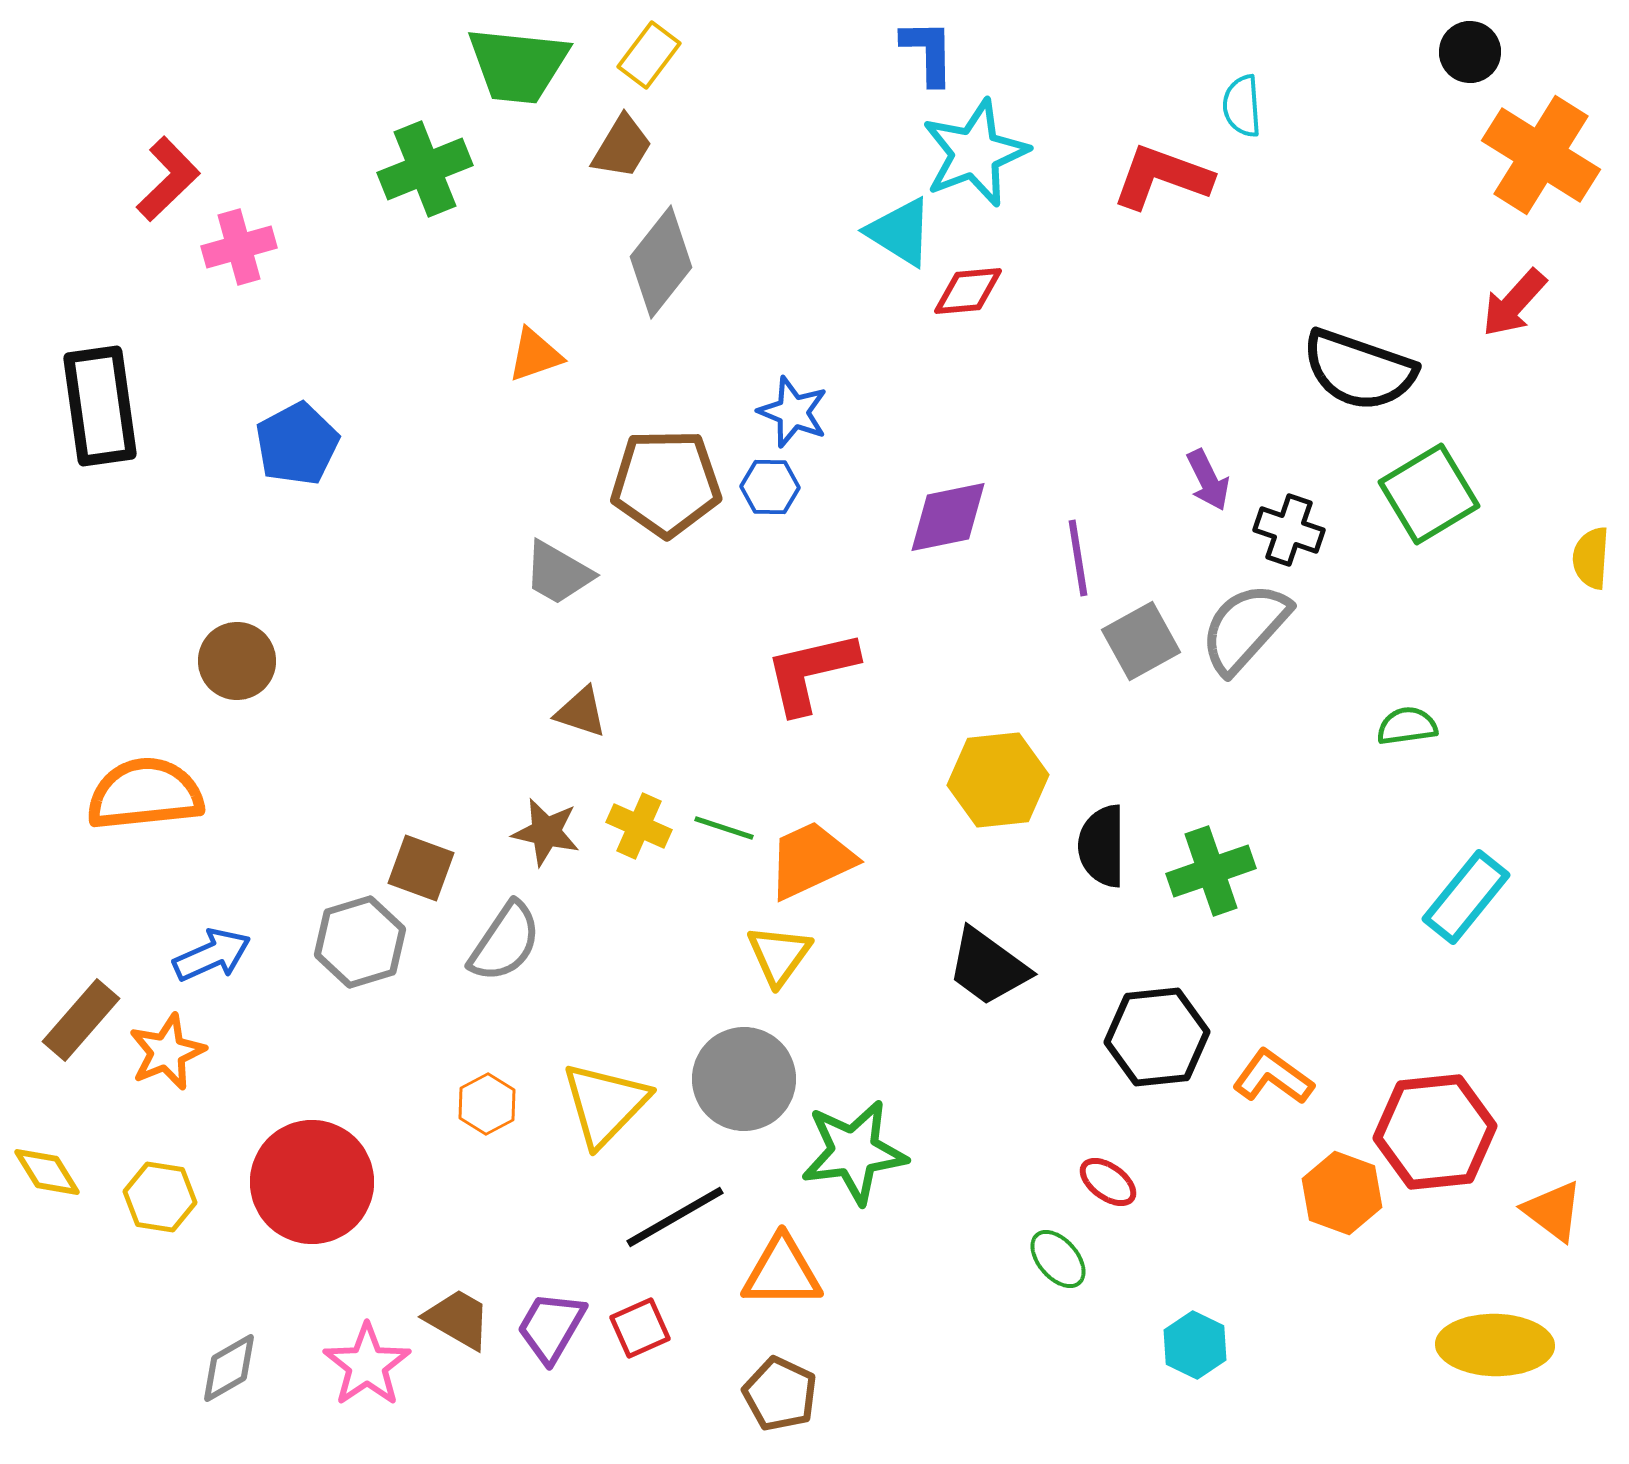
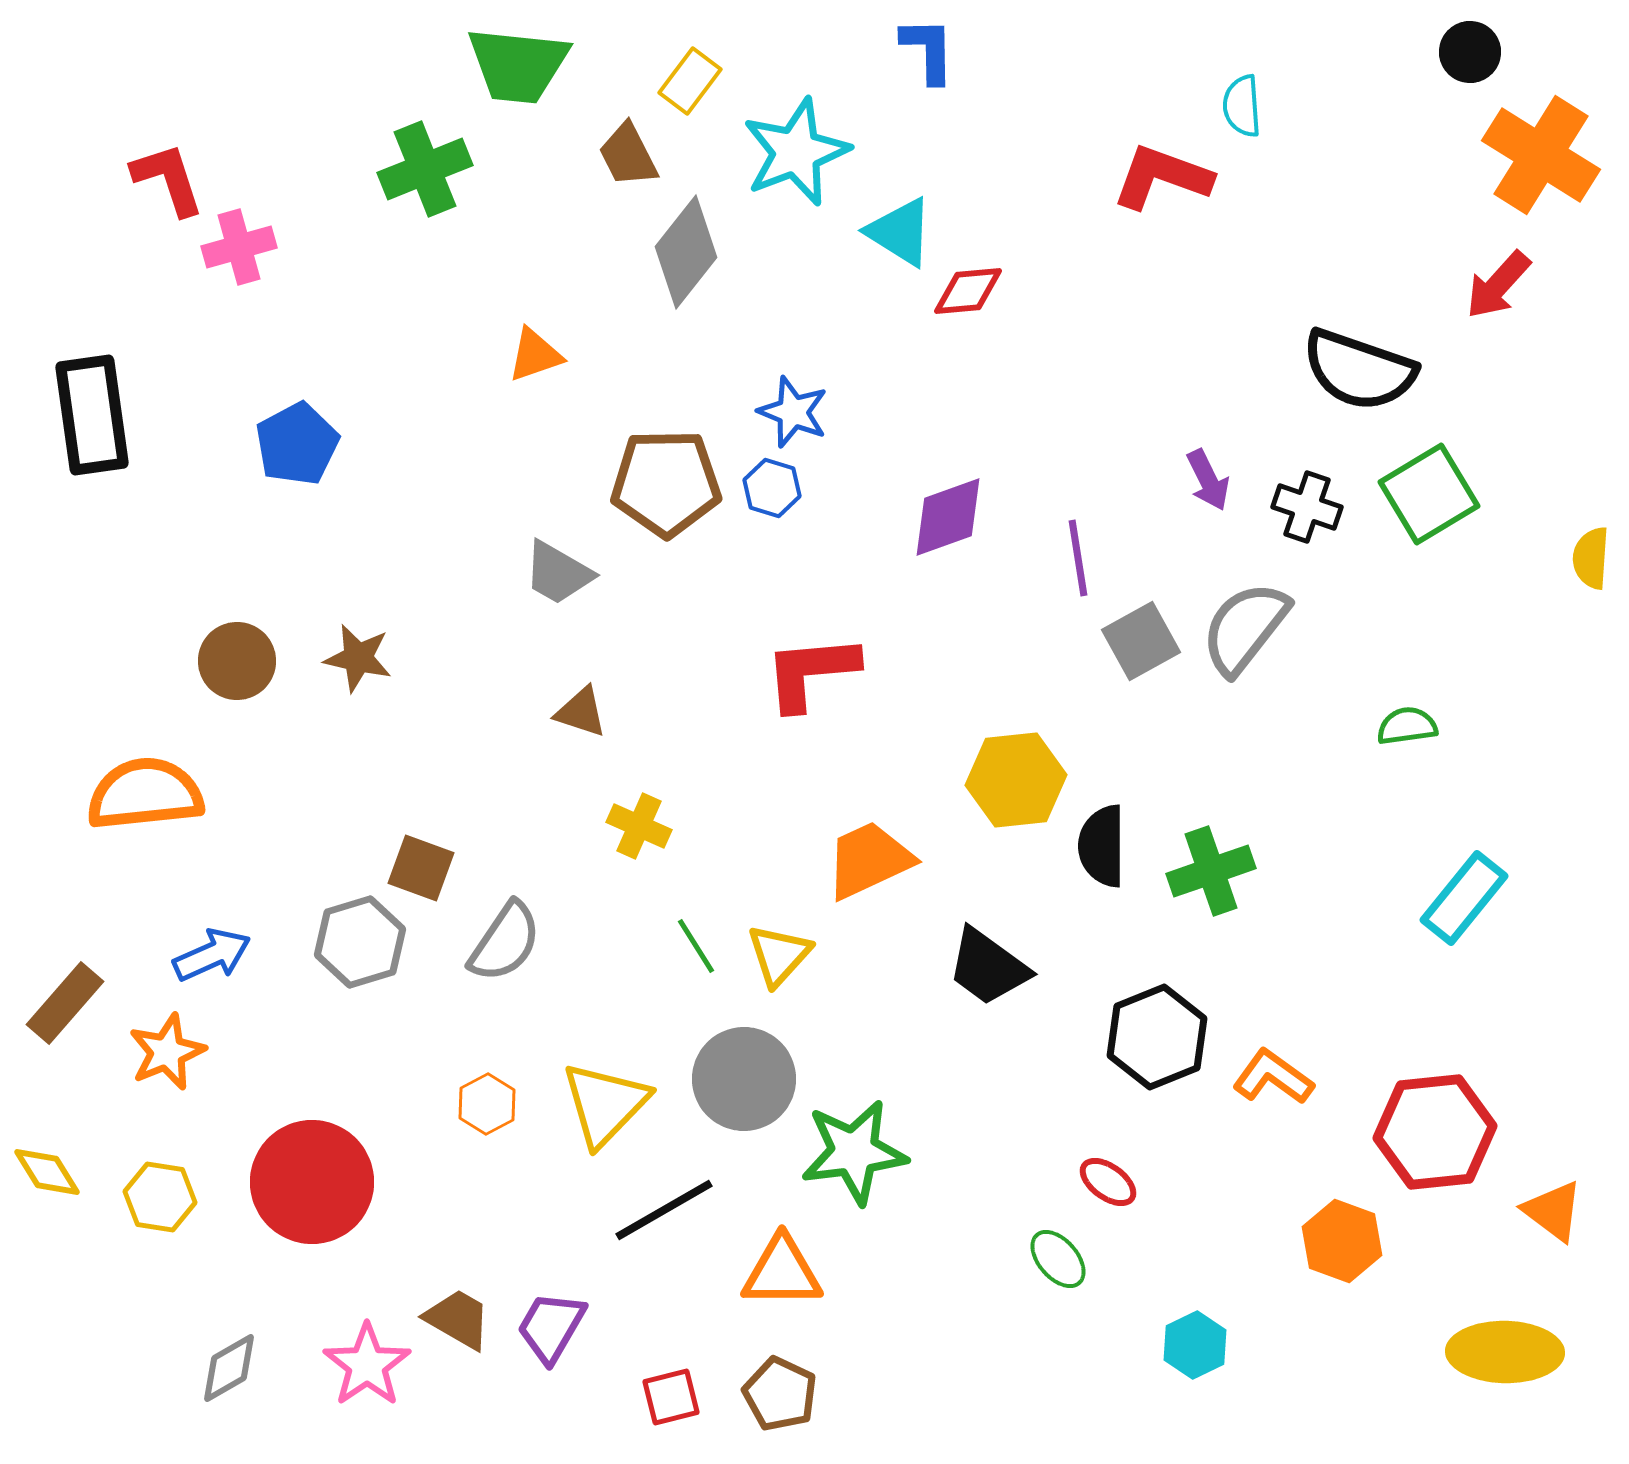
blue L-shape at (928, 52): moved 2 px up
yellow rectangle at (649, 55): moved 41 px right, 26 px down
brown trapezoid at (622, 147): moved 6 px right, 8 px down; rotated 122 degrees clockwise
cyan star at (975, 153): moved 179 px left, 1 px up
red L-shape at (168, 179): rotated 64 degrees counterclockwise
gray diamond at (661, 262): moved 25 px right, 10 px up
red arrow at (1514, 303): moved 16 px left, 18 px up
black rectangle at (100, 406): moved 8 px left, 9 px down
blue hexagon at (770, 487): moved 2 px right, 1 px down; rotated 16 degrees clockwise
purple diamond at (948, 517): rotated 8 degrees counterclockwise
black cross at (1289, 530): moved 18 px right, 23 px up
gray semicircle at (1245, 628): rotated 4 degrees counterclockwise
red L-shape at (811, 672): rotated 8 degrees clockwise
yellow hexagon at (998, 780): moved 18 px right
green line at (724, 828): moved 28 px left, 118 px down; rotated 40 degrees clockwise
brown star at (546, 832): moved 188 px left, 174 px up
orange trapezoid at (811, 860): moved 58 px right
cyan rectangle at (1466, 897): moved 2 px left, 1 px down
yellow triangle at (779, 955): rotated 6 degrees clockwise
brown rectangle at (81, 1020): moved 16 px left, 17 px up
black hexagon at (1157, 1037): rotated 16 degrees counterclockwise
orange hexagon at (1342, 1193): moved 48 px down
black line at (675, 1217): moved 11 px left, 7 px up
red square at (640, 1328): moved 31 px right, 69 px down; rotated 10 degrees clockwise
cyan hexagon at (1195, 1345): rotated 8 degrees clockwise
yellow ellipse at (1495, 1345): moved 10 px right, 7 px down
